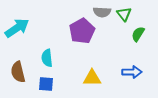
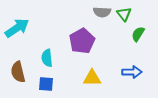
purple pentagon: moved 10 px down
